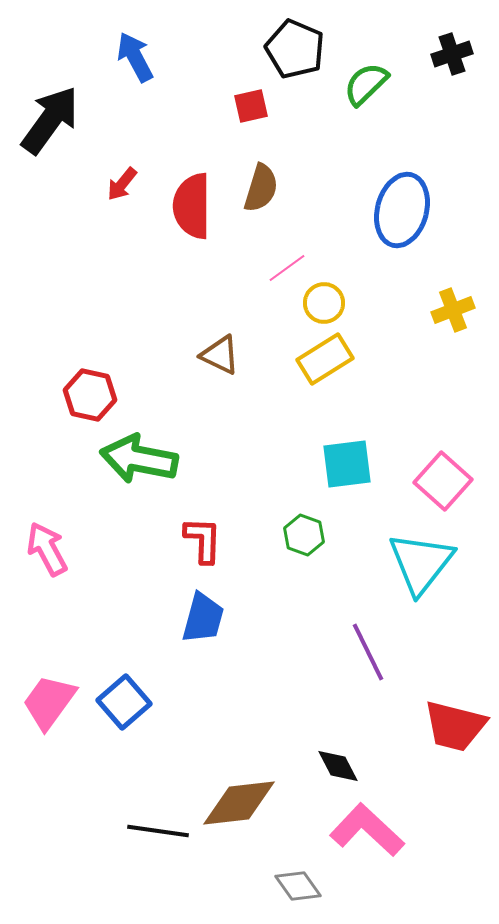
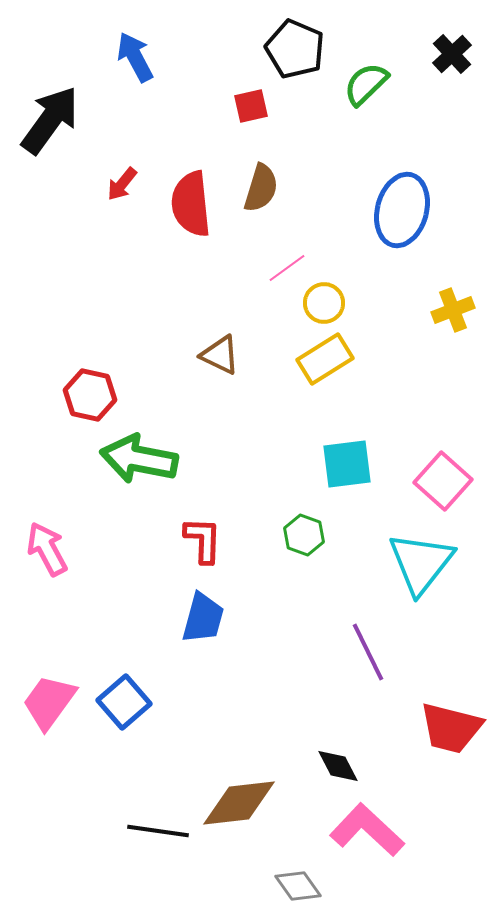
black cross: rotated 24 degrees counterclockwise
red semicircle: moved 1 px left, 2 px up; rotated 6 degrees counterclockwise
red trapezoid: moved 4 px left, 2 px down
